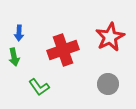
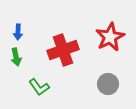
blue arrow: moved 1 px left, 1 px up
green arrow: moved 2 px right
